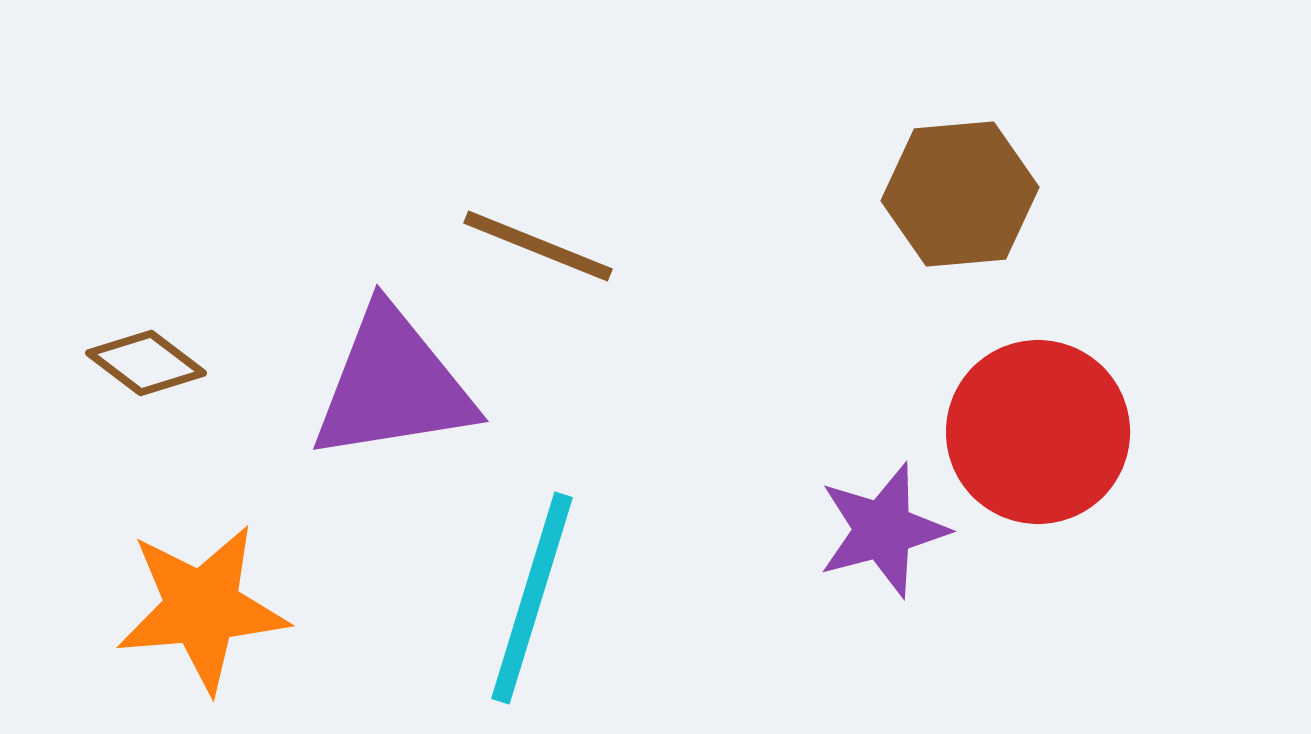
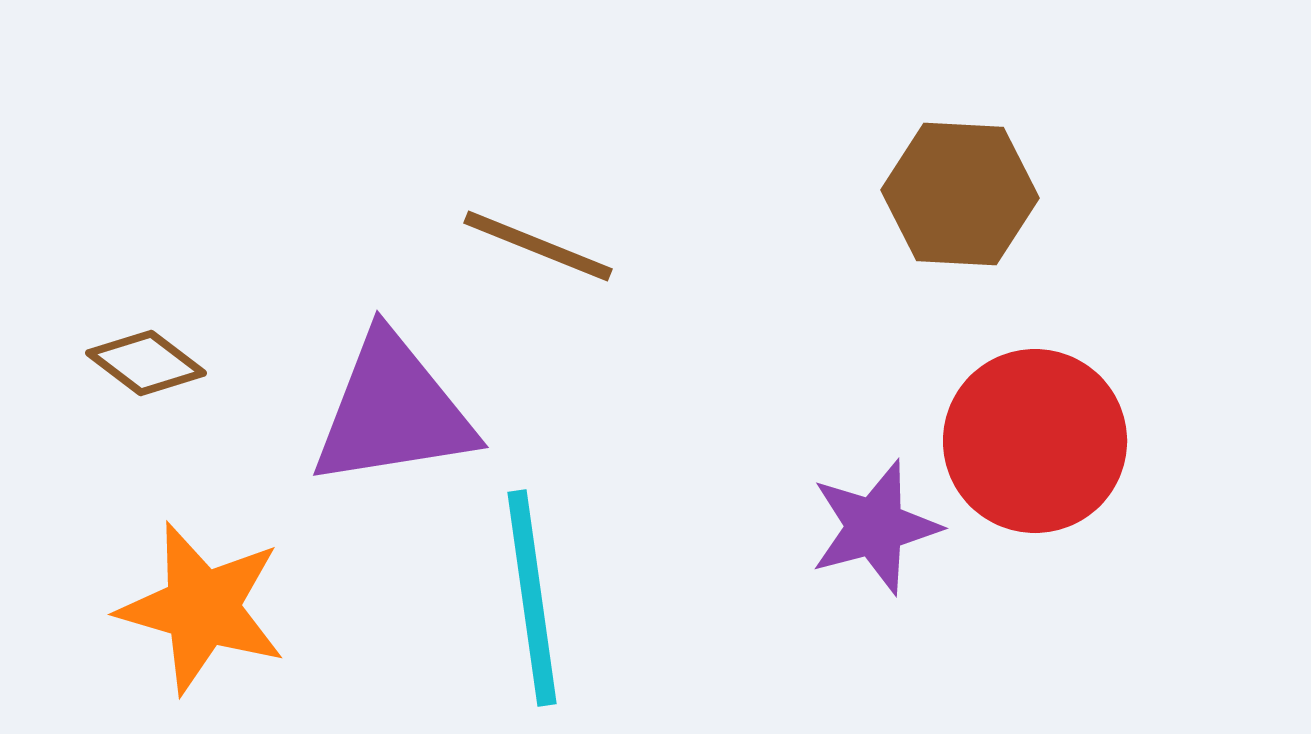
brown hexagon: rotated 8 degrees clockwise
purple triangle: moved 26 px down
red circle: moved 3 px left, 9 px down
purple star: moved 8 px left, 3 px up
cyan line: rotated 25 degrees counterclockwise
orange star: rotated 21 degrees clockwise
